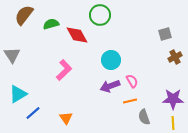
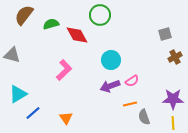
gray triangle: rotated 42 degrees counterclockwise
pink semicircle: rotated 88 degrees clockwise
orange line: moved 3 px down
